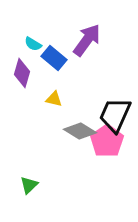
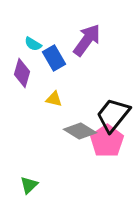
blue rectangle: rotated 20 degrees clockwise
black trapezoid: moved 2 px left; rotated 15 degrees clockwise
